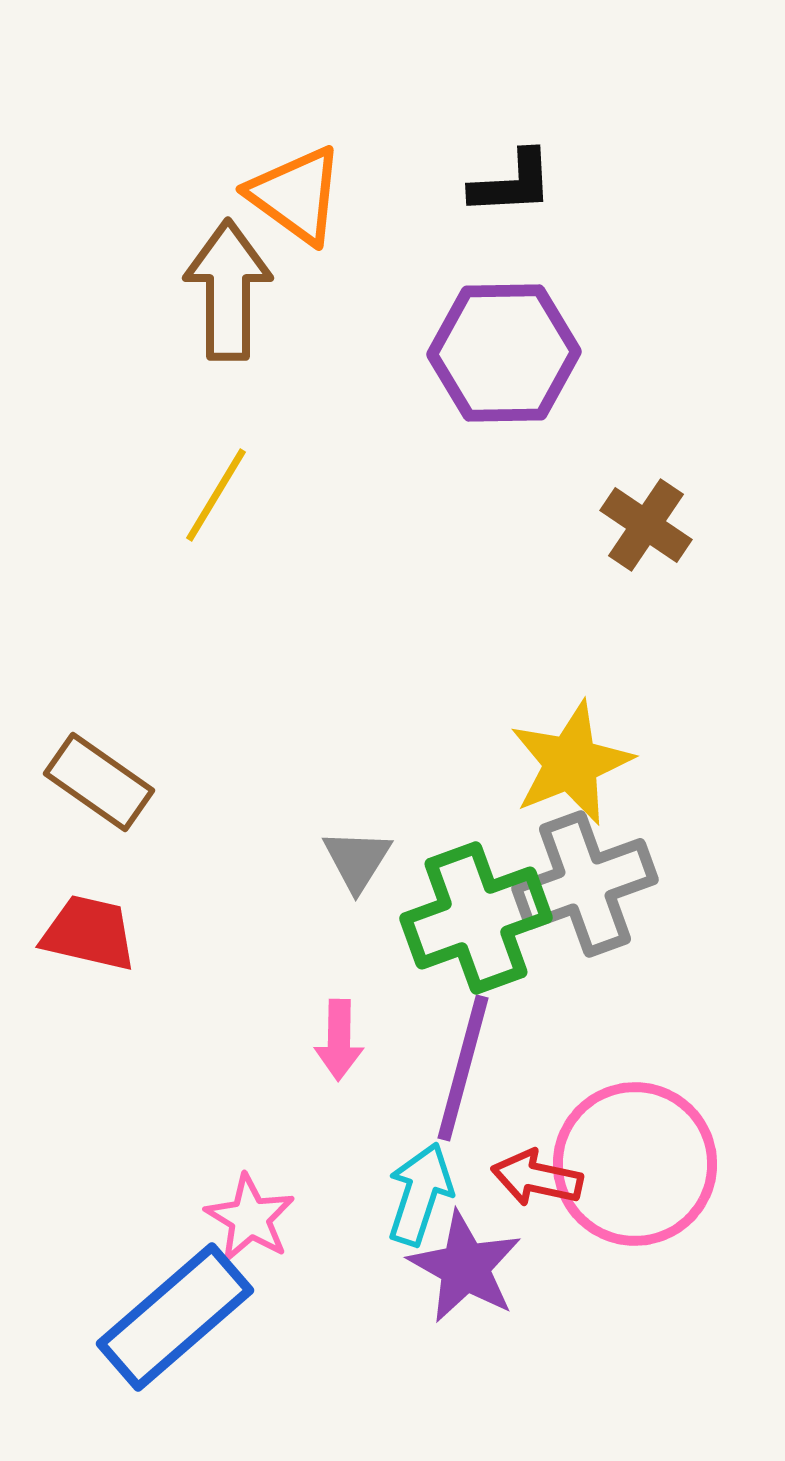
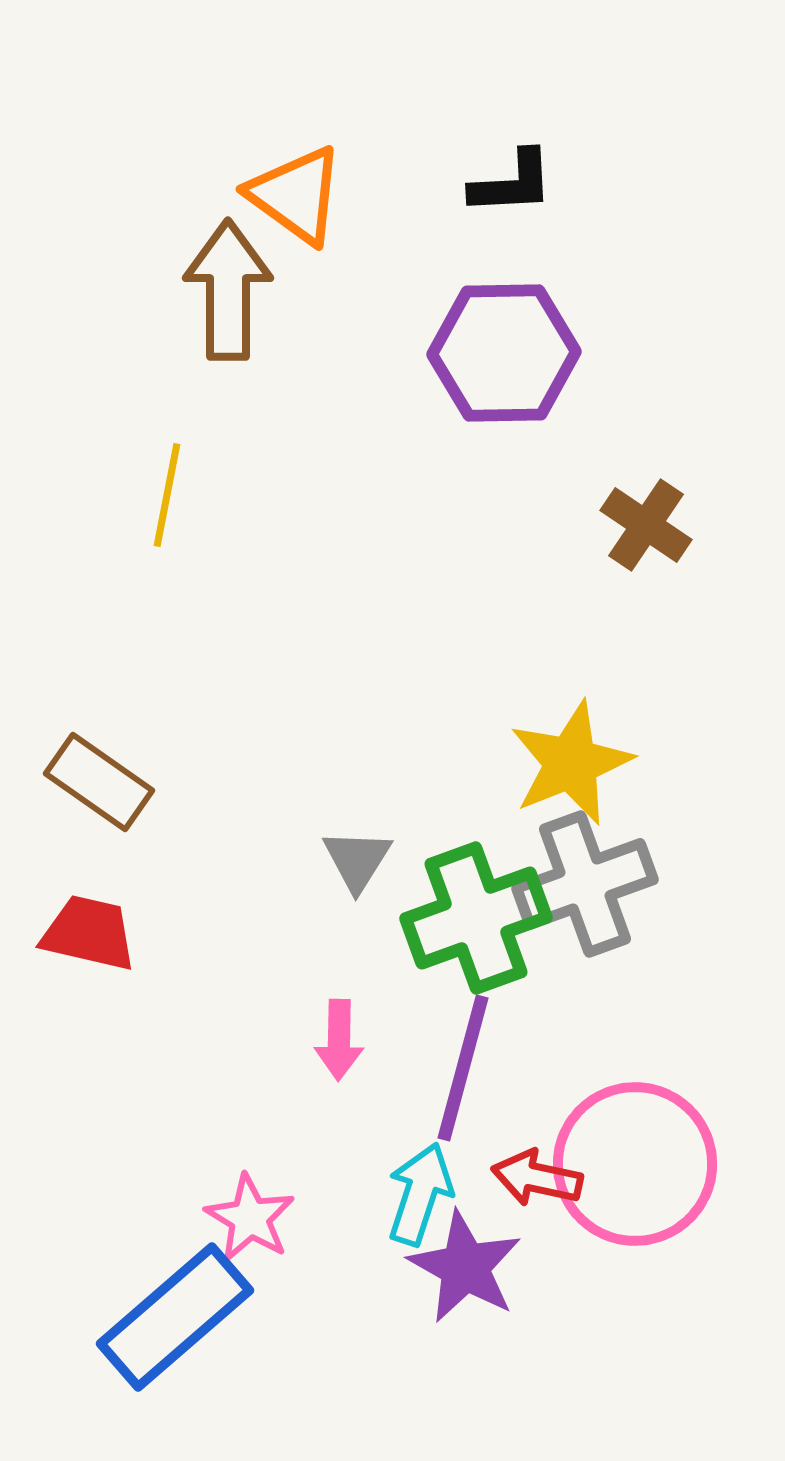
yellow line: moved 49 px left; rotated 20 degrees counterclockwise
